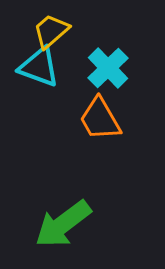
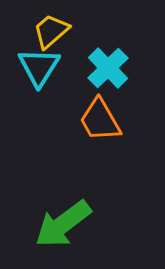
cyan triangle: rotated 42 degrees clockwise
orange trapezoid: moved 1 px down
